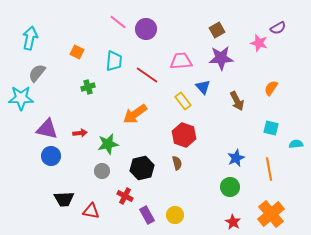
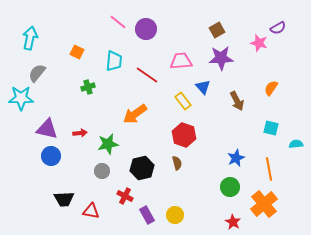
orange cross: moved 7 px left, 10 px up
